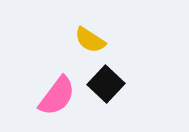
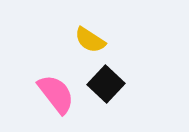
pink semicircle: moved 1 px left, 2 px up; rotated 75 degrees counterclockwise
